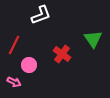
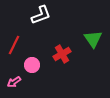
red cross: rotated 24 degrees clockwise
pink circle: moved 3 px right
pink arrow: rotated 120 degrees clockwise
